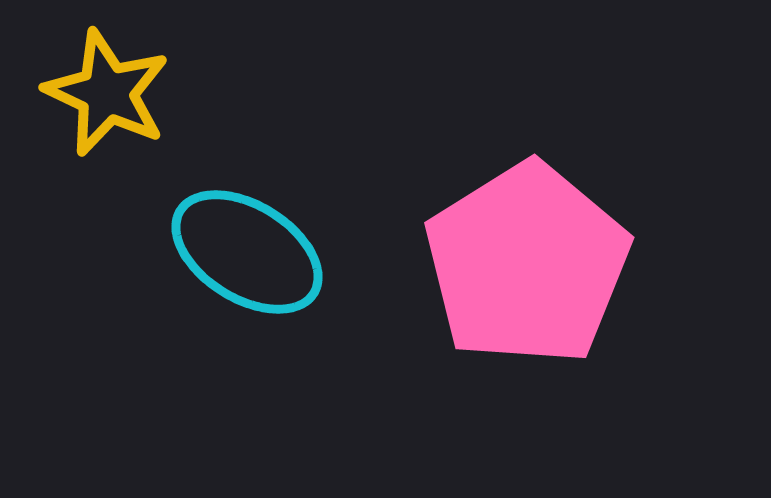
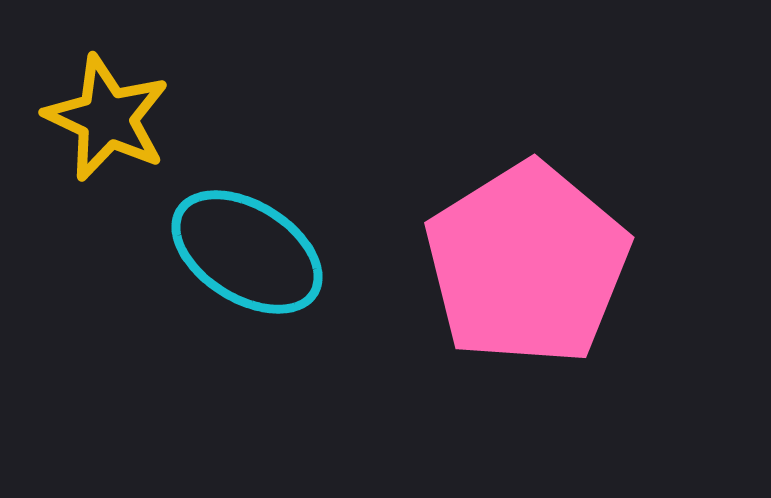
yellow star: moved 25 px down
